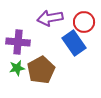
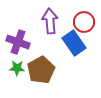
purple arrow: moved 3 px down; rotated 95 degrees clockwise
purple cross: rotated 15 degrees clockwise
green star: rotated 14 degrees clockwise
